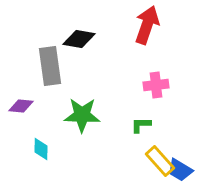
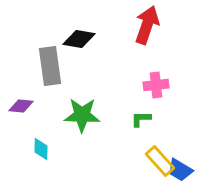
green L-shape: moved 6 px up
